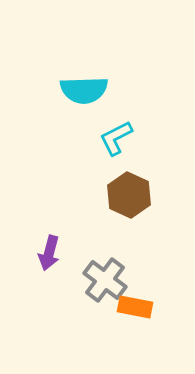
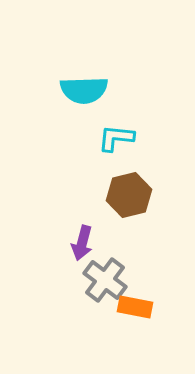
cyan L-shape: rotated 33 degrees clockwise
brown hexagon: rotated 21 degrees clockwise
purple arrow: moved 33 px right, 10 px up
